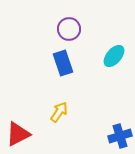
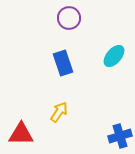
purple circle: moved 11 px up
red triangle: moved 3 px right; rotated 28 degrees clockwise
